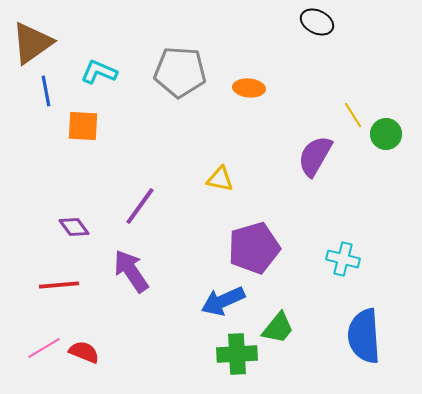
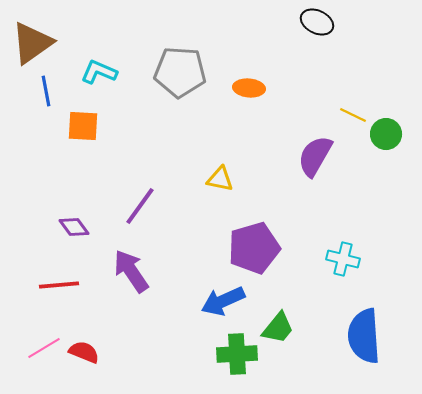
yellow line: rotated 32 degrees counterclockwise
